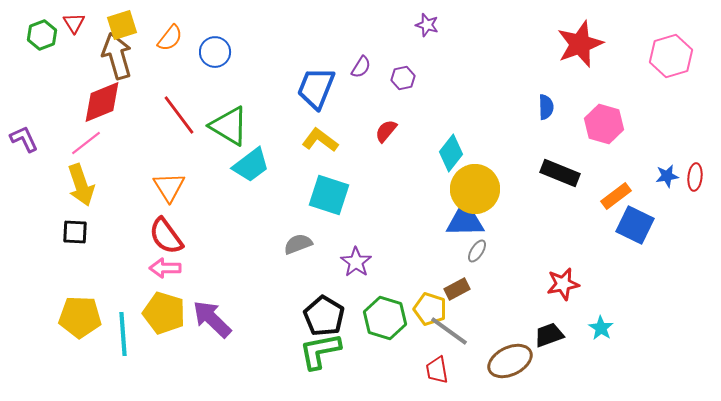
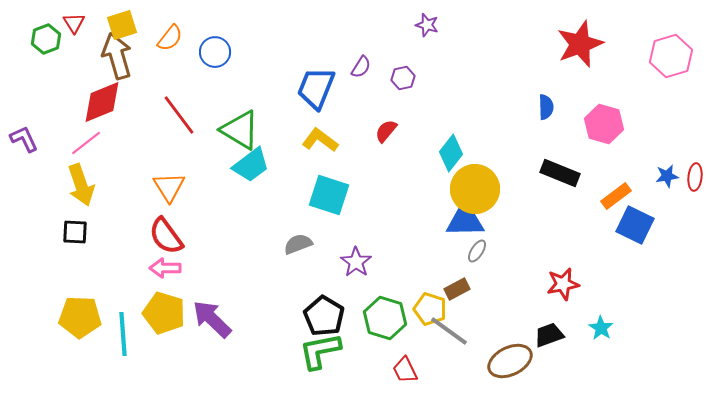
green hexagon at (42, 35): moved 4 px right, 4 px down
green triangle at (229, 126): moved 11 px right, 4 px down
red trapezoid at (437, 370): moved 32 px left; rotated 16 degrees counterclockwise
